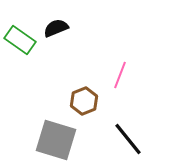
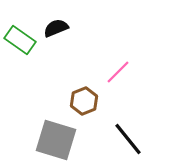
pink line: moved 2 px left, 3 px up; rotated 24 degrees clockwise
